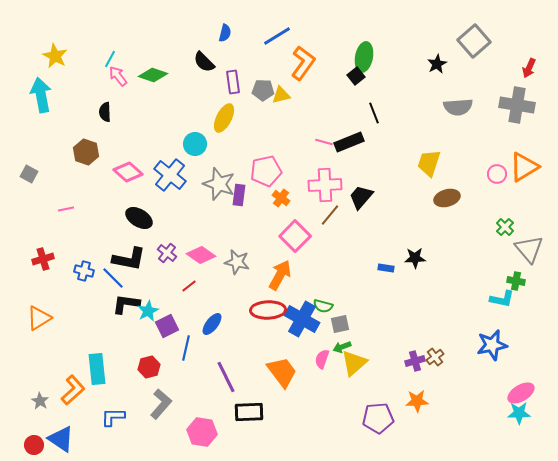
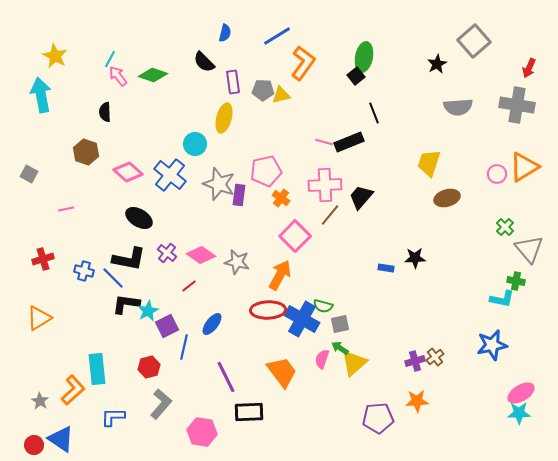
yellow ellipse at (224, 118): rotated 12 degrees counterclockwise
green arrow at (342, 347): moved 2 px left, 1 px down; rotated 54 degrees clockwise
blue line at (186, 348): moved 2 px left, 1 px up
